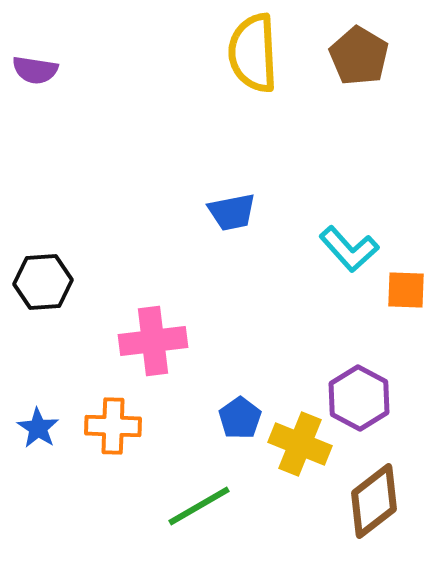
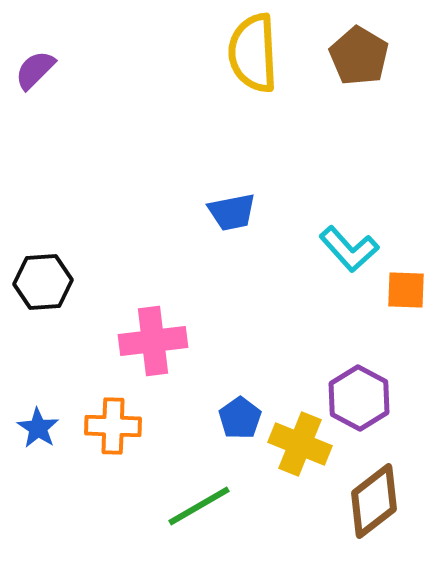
purple semicircle: rotated 126 degrees clockwise
